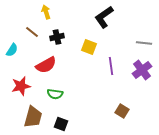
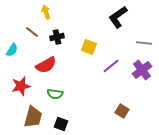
black L-shape: moved 14 px right
purple line: rotated 60 degrees clockwise
